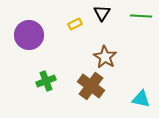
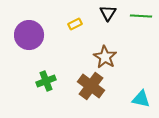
black triangle: moved 6 px right
